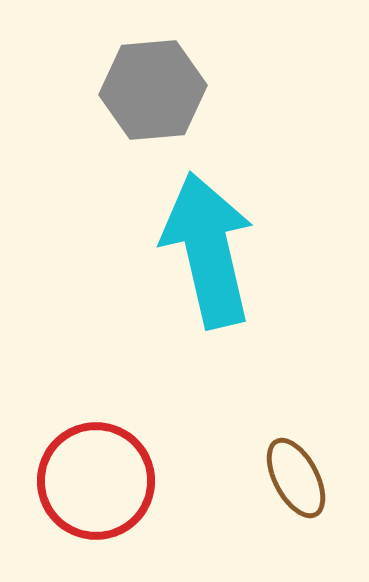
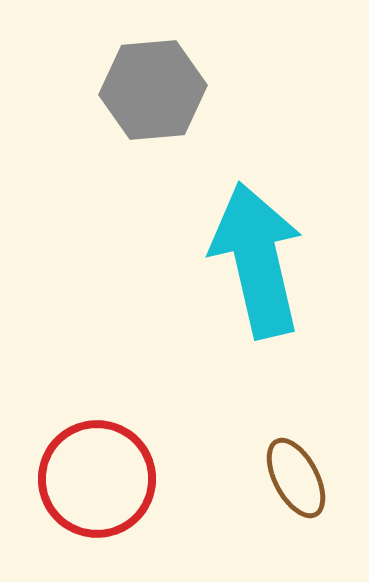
cyan arrow: moved 49 px right, 10 px down
red circle: moved 1 px right, 2 px up
